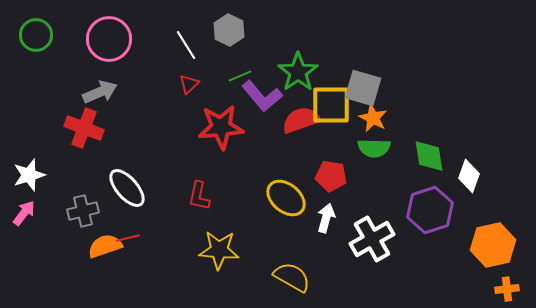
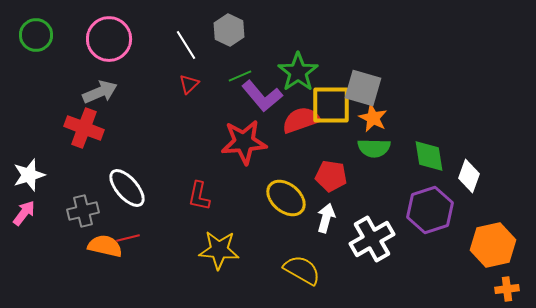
red star: moved 23 px right, 15 px down
orange semicircle: rotated 32 degrees clockwise
yellow semicircle: moved 10 px right, 7 px up
